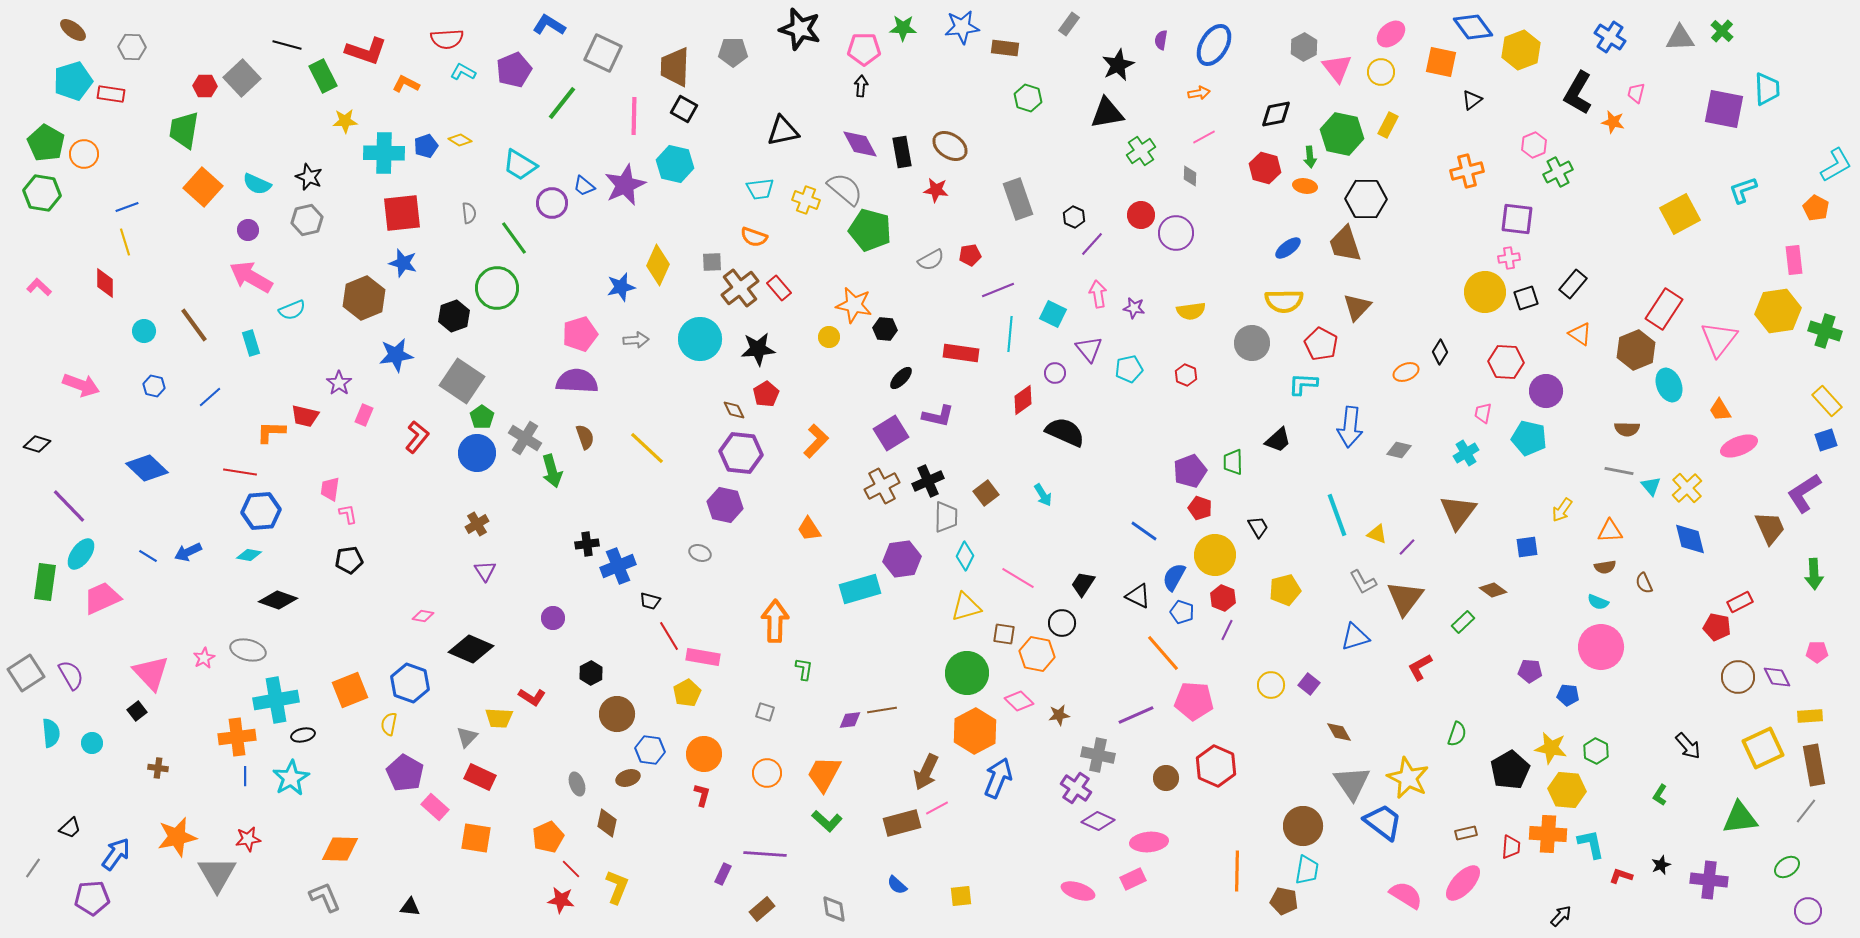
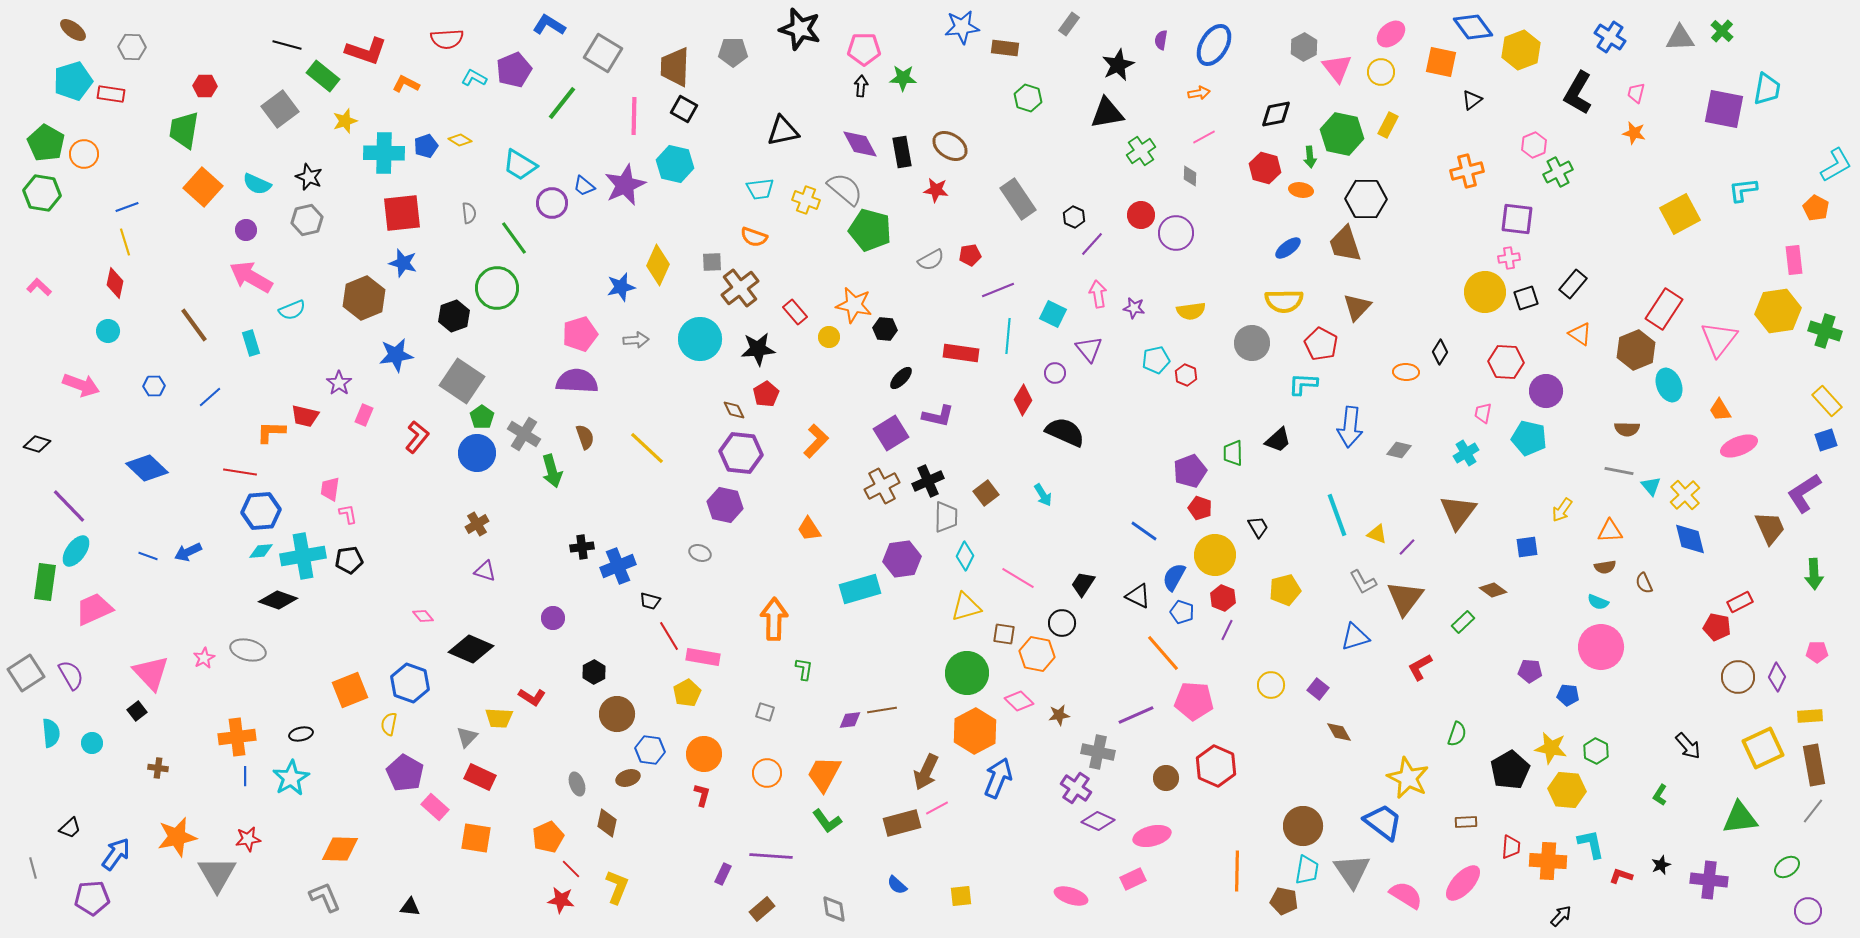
green star at (903, 28): moved 50 px down
gray square at (603, 53): rotated 6 degrees clockwise
cyan L-shape at (463, 72): moved 11 px right, 6 px down
green rectangle at (323, 76): rotated 24 degrees counterclockwise
gray square at (242, 78): moved 38 px right, 31 px down; rotated 6 degrees clockwise
cyan trapezoid at (1767, 89): rotated 12 degrees clockwise
yellow star at (345, 121): rotated 15 degrees counterclockwise
orange star at (1613, 122): moved 21 px right, 11 px down
orange ellipse at (1305, 186): moved 4 px left, 4 px down
cyan L-shape at (1743, 190): rotated 12 degrees clockwise
gray rectangle at (1018, 199): rotated 15 degrees counterclockwise
purple circle at (248, 230): moved 2 px left
red diamond at (105, 283): moved 10 px right; rotated 12 degrees clockwise
red rectangle at (779, 288): moved 16 px right, 24 px down
cyan circle at (144, 331): moved 36 px left
cyan line at (1010, 334): moved 2 px left, 2 px down
cyan pentagon at (1129, 369): moved 27 px right, 9 px up
orange ellipse at (1406, 372): rotated 25 degrees clockwise
blue hexagon at (154, 386): rotated 15 degrees counterclockwise
red diamond at (1023, 400): rotated 24 degrees counterclockwise
gray cross at (525, 438): moved 1 px left, 4 px up
green trapezoid at (1233, 462): moved 9 px up
yellow cross at (1687, 488): moved 2 px left, 7 px down
black cross at (587, 544): moved 5 px left, 3 px down
cyan ellipse at (81, 554): moved 5 px left, 3 px up
cyan diamond at (249, 555): moved 12 px right, 4 px up; rotated 15 degrees counterclockwise
blue line at (148, 556): rotated 12 degrees counterclockwise
purple triangle at (485, 571): rotated 40 degrees counterclockwise
pink trapezoid at (102, 598): moved 8 px left, 11 px down
pink diamond at (423, 616): rotated 40 degrees clockwise
orange arrow at (775, 621): moved 1 px left, 2 px up
black hexagon at (591, 673): moved 3 px right, 1 px up
purple diamond at (1777, 677): rotated 52 degrees clockwise
purple square at (1309, 684): moved 9 px right, 5 px down
cyan cross at (276, 700): moved 27 px right, 144 px up
black ellipse at (303, 735): moved 2 px left, 1 px up
gray cross at (1098, 755): moved 3 px up
gray triangle at (1352, 783): moved 88 px down
gray line at (1806, 811): moved 7 px right
green L-shape at (827, 821): rotated 12 degrees clockwise
brown rectangle at (1466, 833): moved 11 px up; rotated 10 degrees clockwise
orange cross at (1548, 834): moved 27 px down
pink ellipse at (1149, 842): moved 3 px right, 6 px up; rotated 9 degrees counterclockwise
purple line at (765, 854): moved 6 px right, 2 px down
gray line at (33, 868): rotated 50 degrees counterclockwise
pink ellipse at (1078, 891): moved 7 px left, 5 px down
